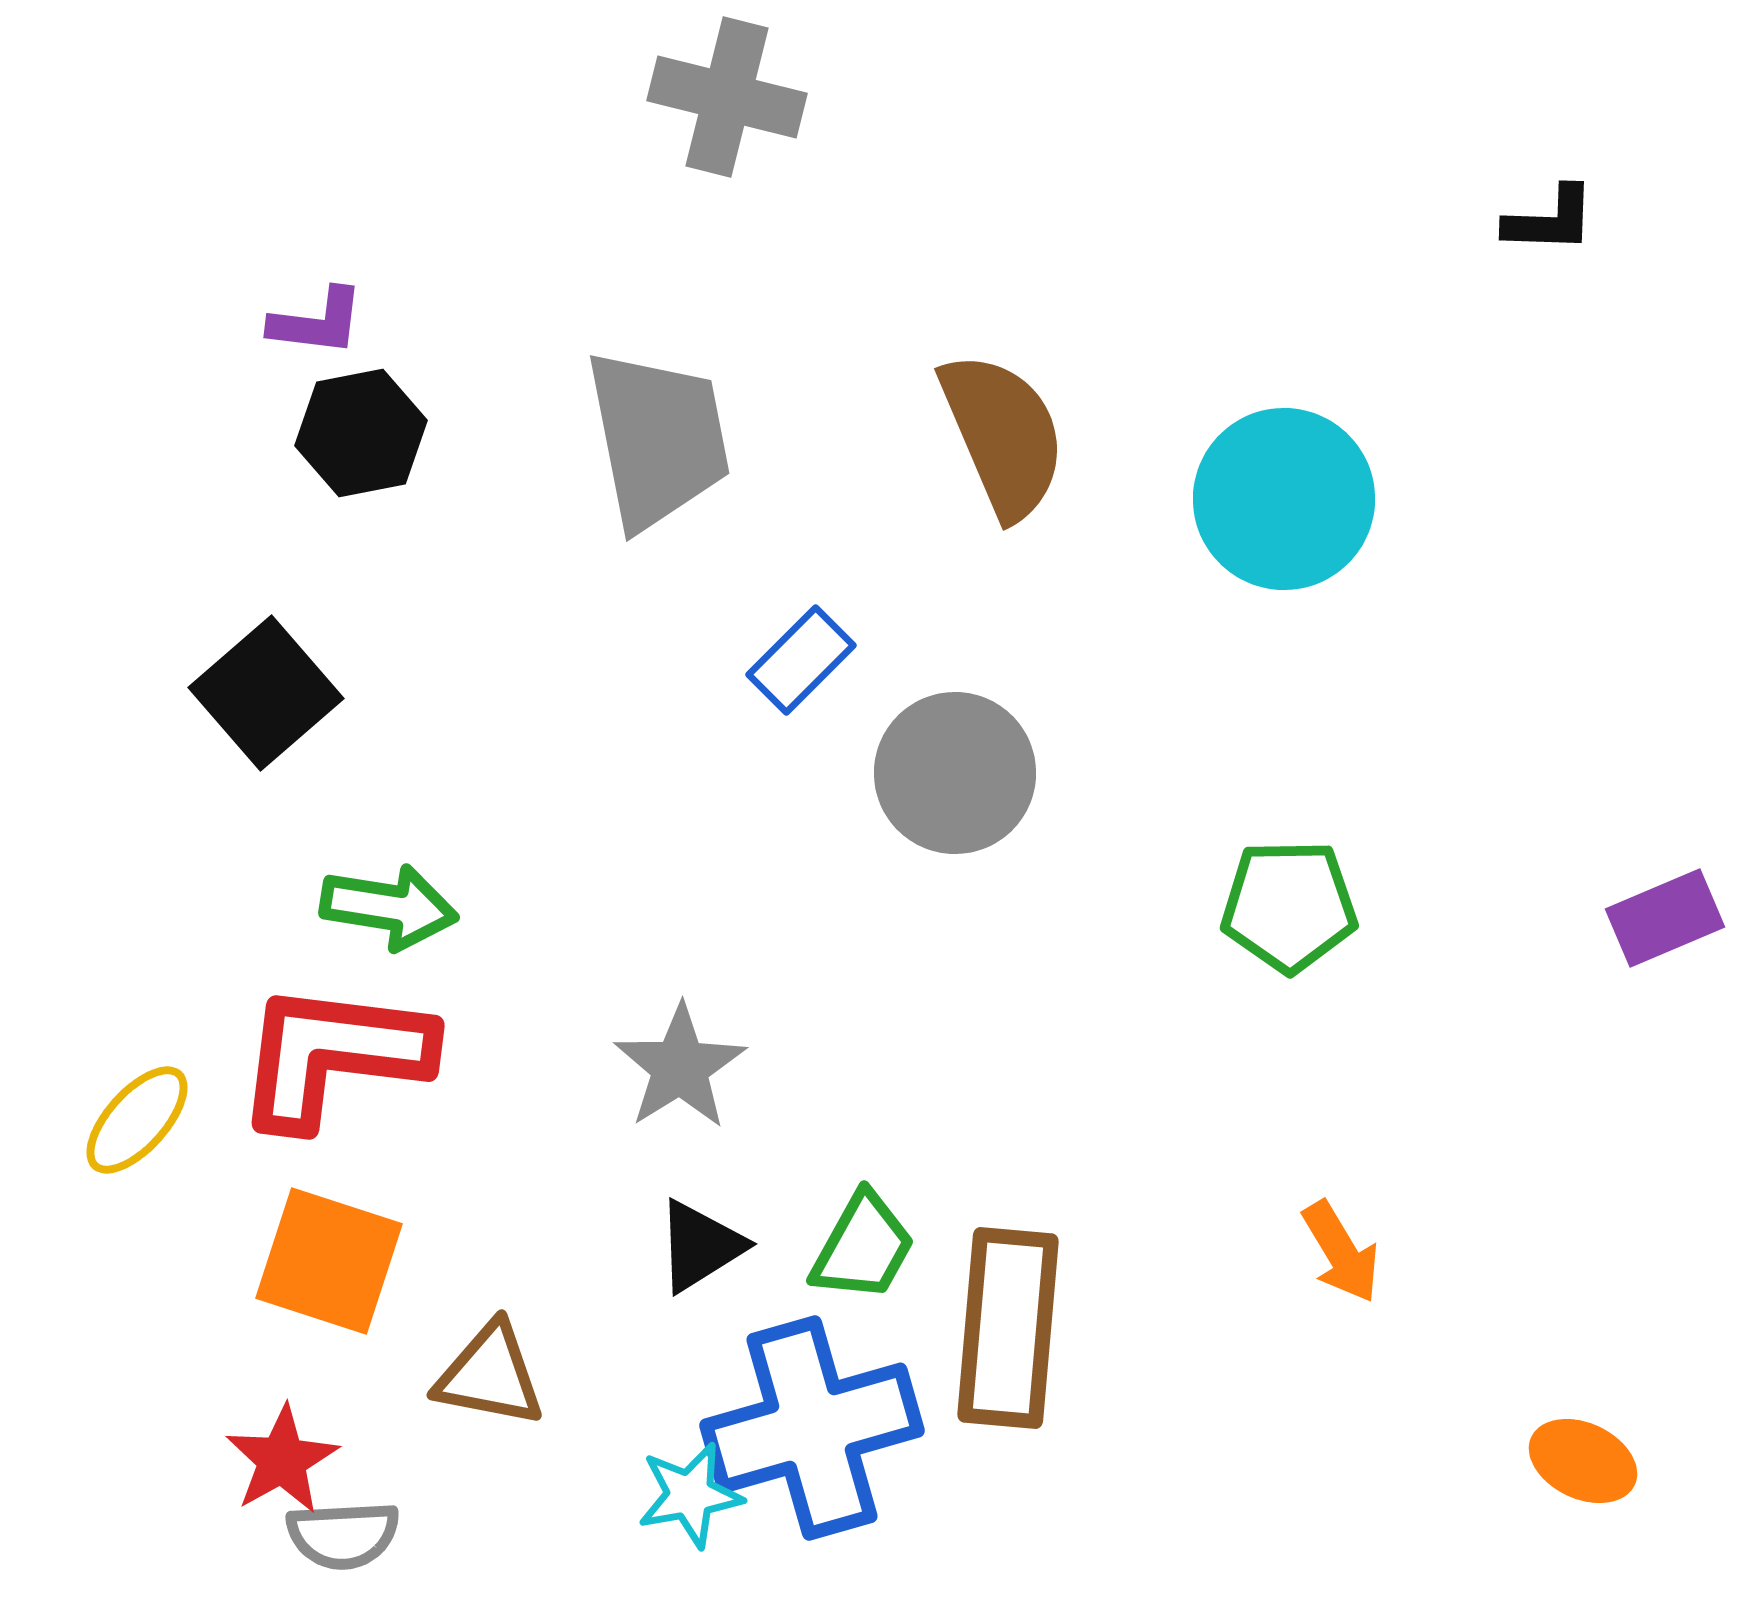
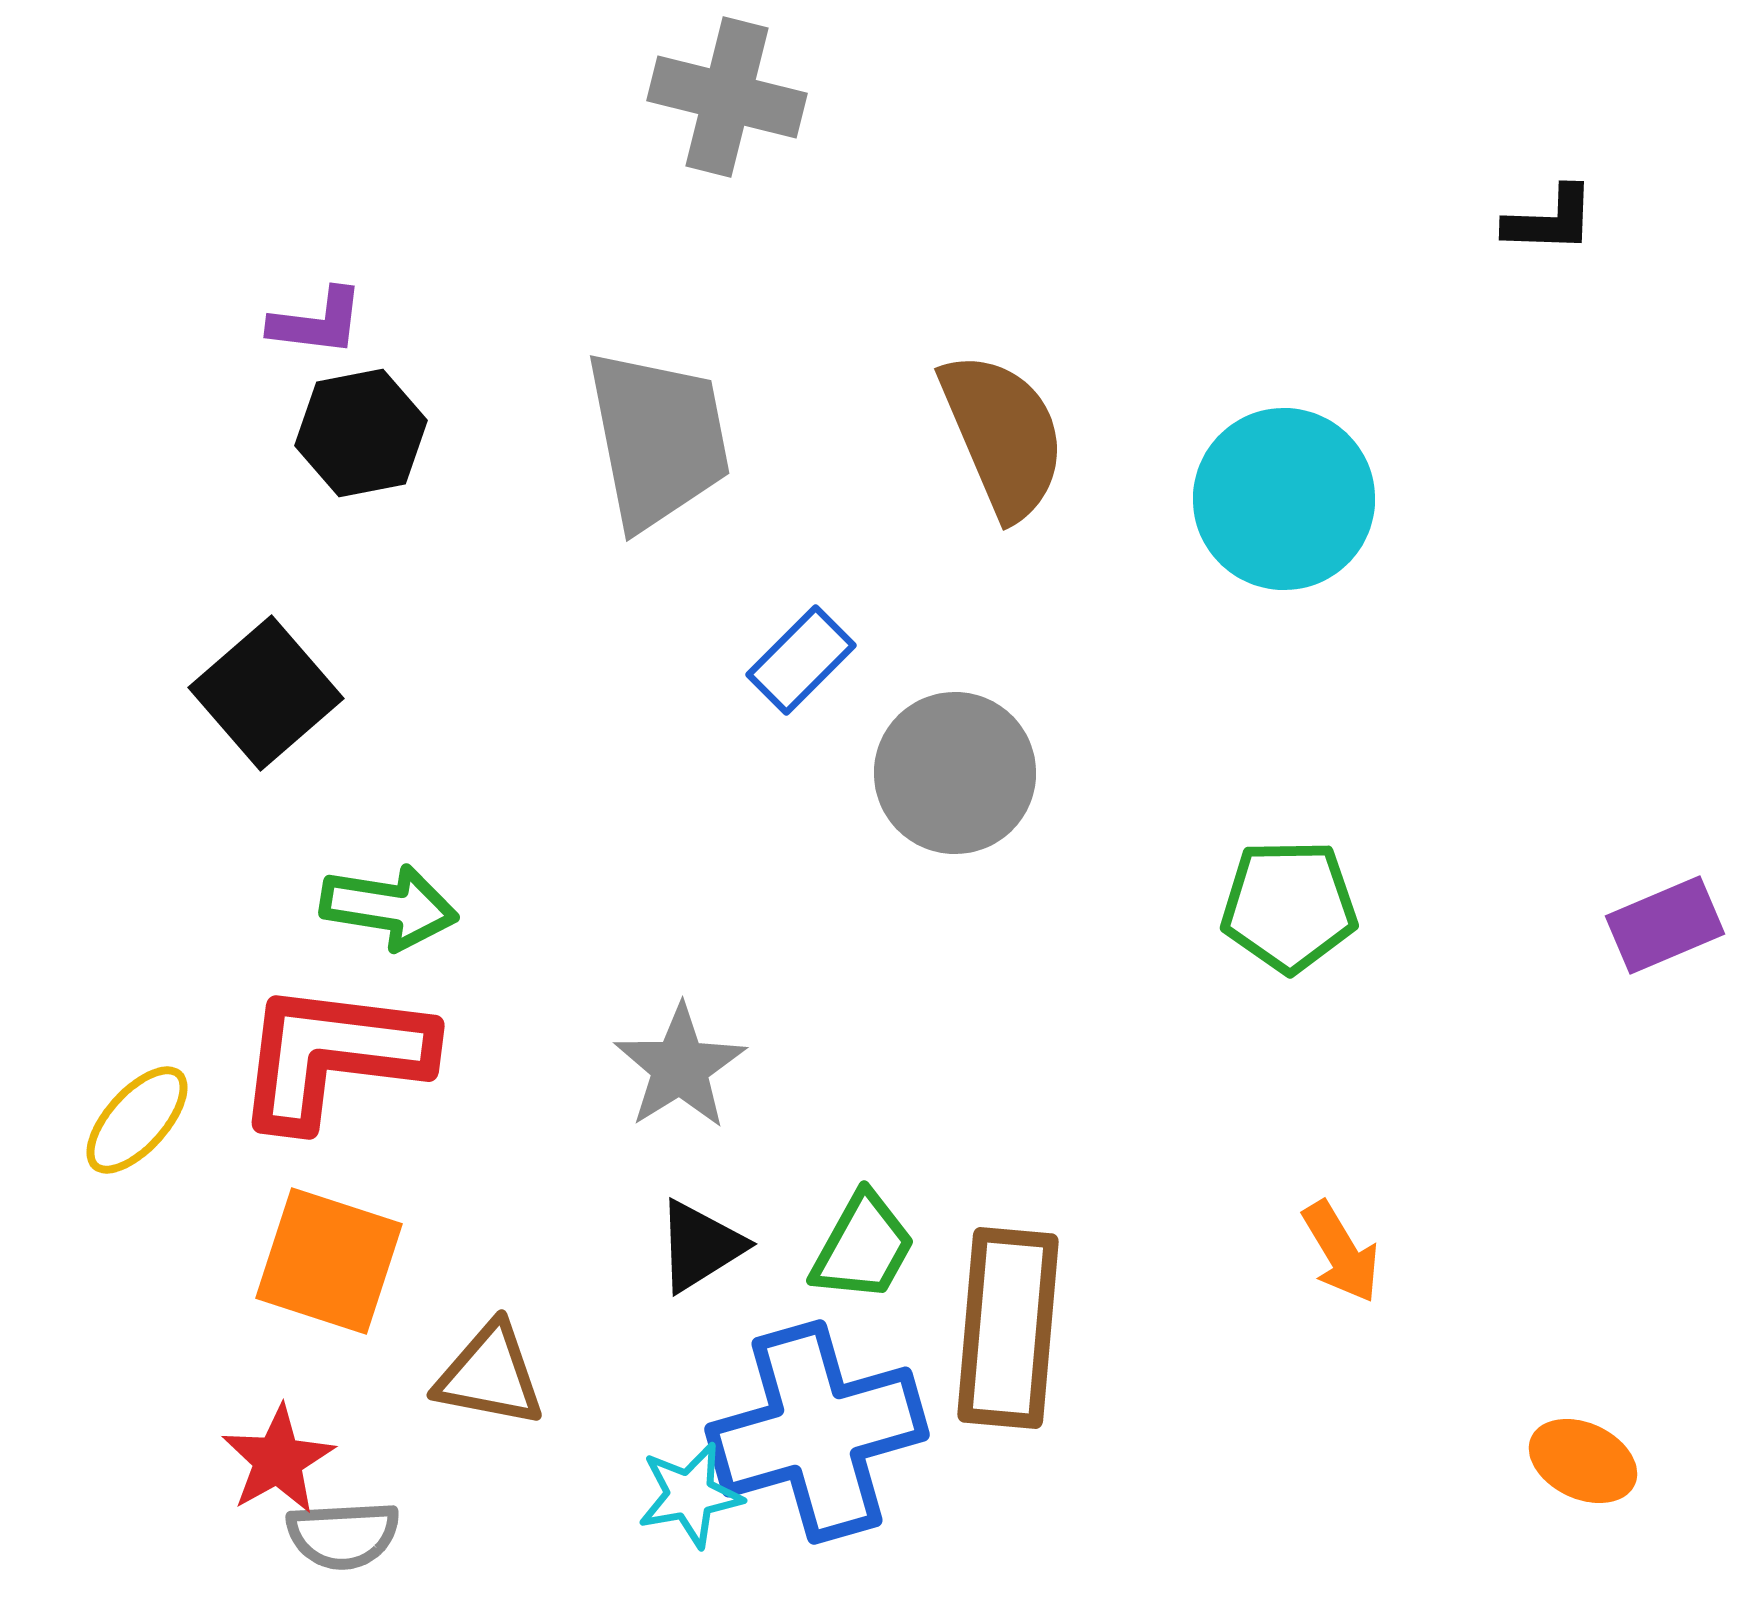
purple rectangle: moved 7 px down
blue cross: moved 5 px right, 4 px down
red star: moved 4 px left
